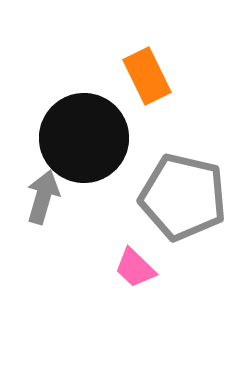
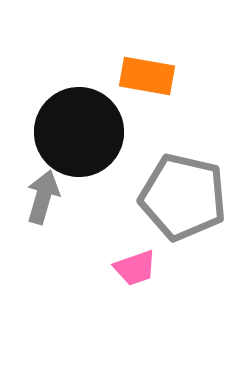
orange rectangle: rotated 54 degrees counterclockwise
black circle: moved 5 px left, 6 px up
pink trapezoid: rotated 63 degrees counterclockwise
